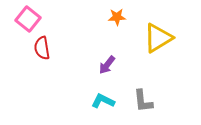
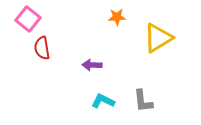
purple arrow: moved 15 px left; rotated 54 degrees clockwise
